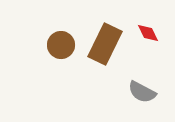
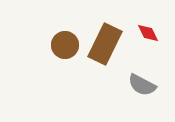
brown circle: moved 4 px right
gray semicircle: moved 7 px up
